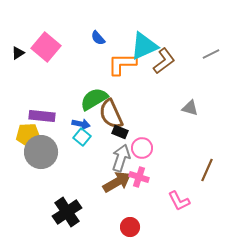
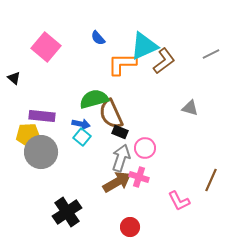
black triangle: moved 4 px left, 25 px down; rotated 48 degrees counterclockwise
green semicircle: rotated 16 degrees clockwise
pink circle: moved 3 px right
brown line: moved 4 px right, 10 px down
